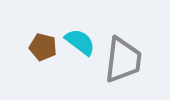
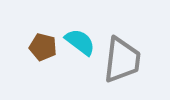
gray trapezoid: moved 1 px left
